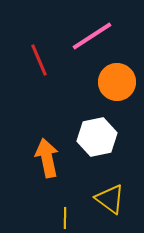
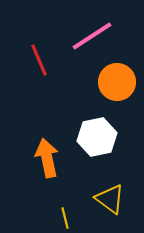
yellow line: rotated 15 degrees counterclockwise
